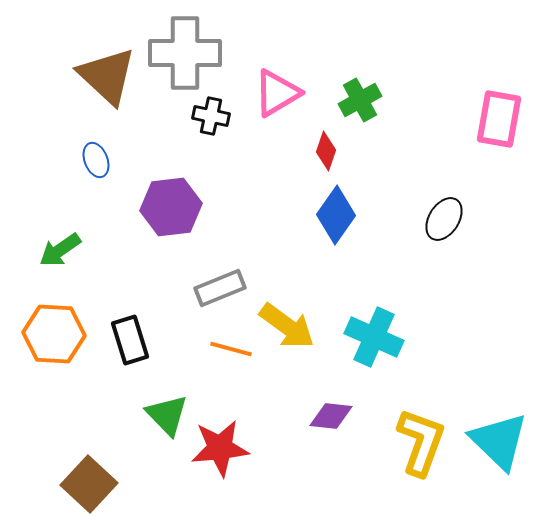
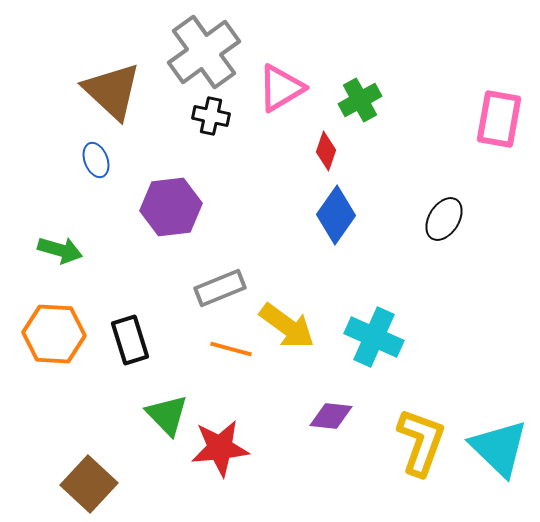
gray cross: moved 19 px right, 1 px up; rotated 36 degrees counterclockwise
brown triangle: moved 5 px right, 15 px down
pink triangle: moved 4 px right, 5 px up
green arrow: rotated 129 degrees counterclockwise
cyan triangle: moved 7 px down
